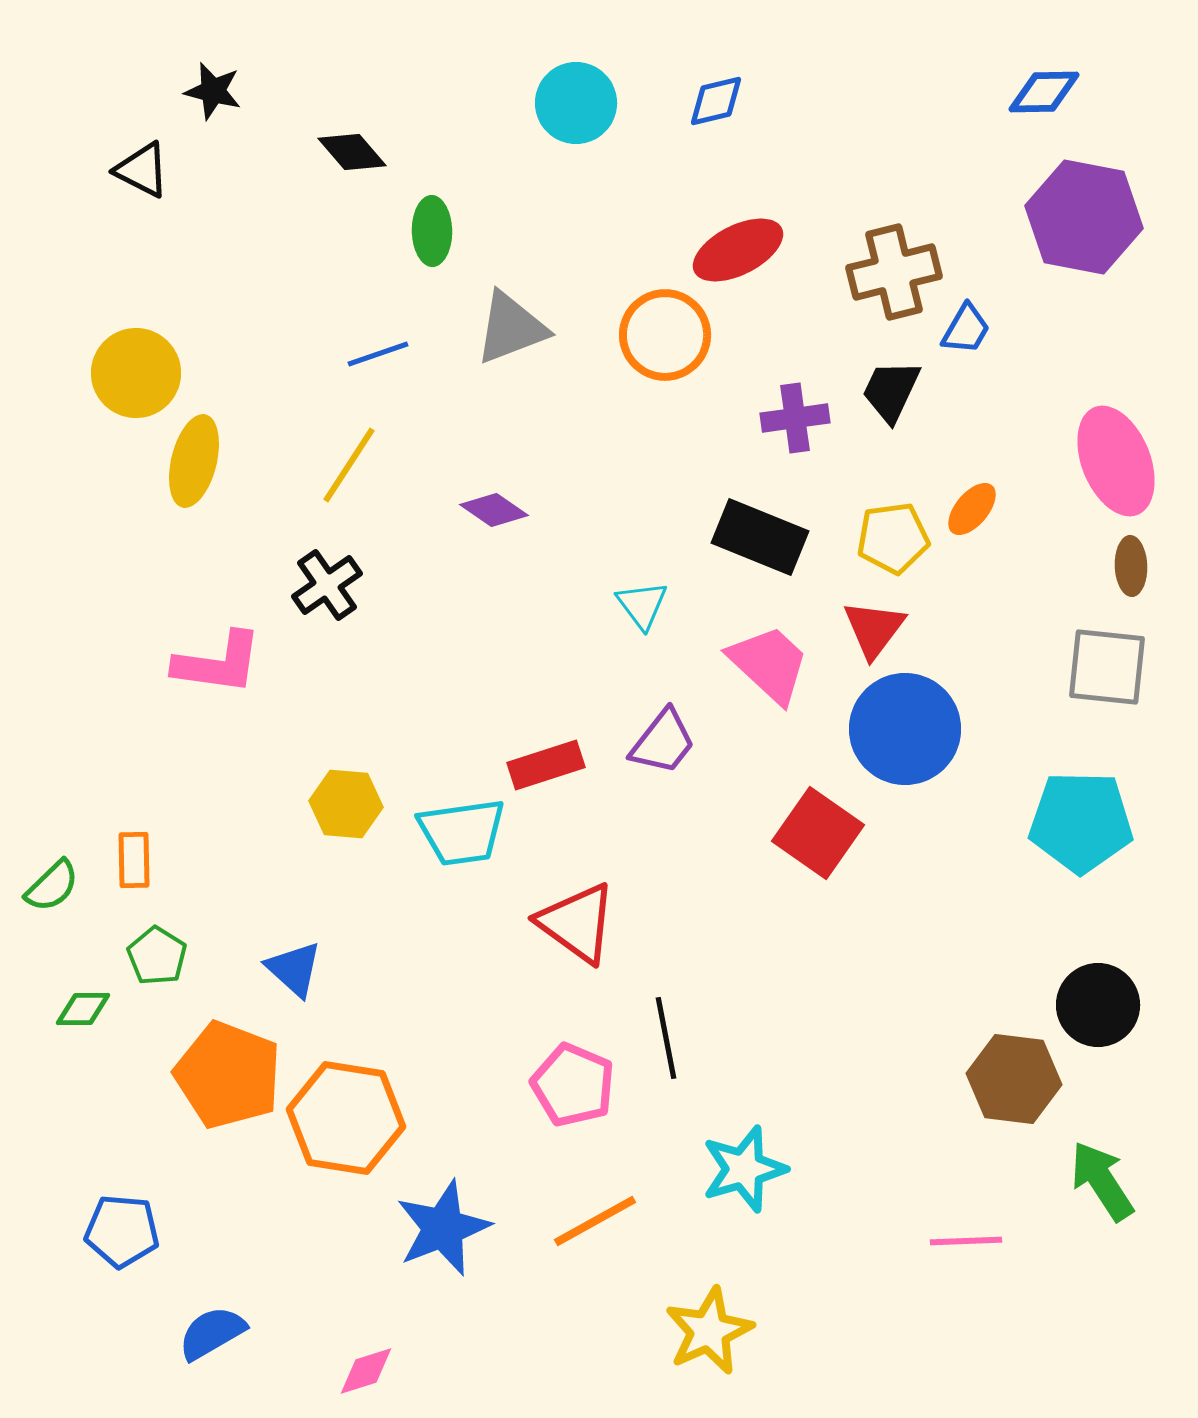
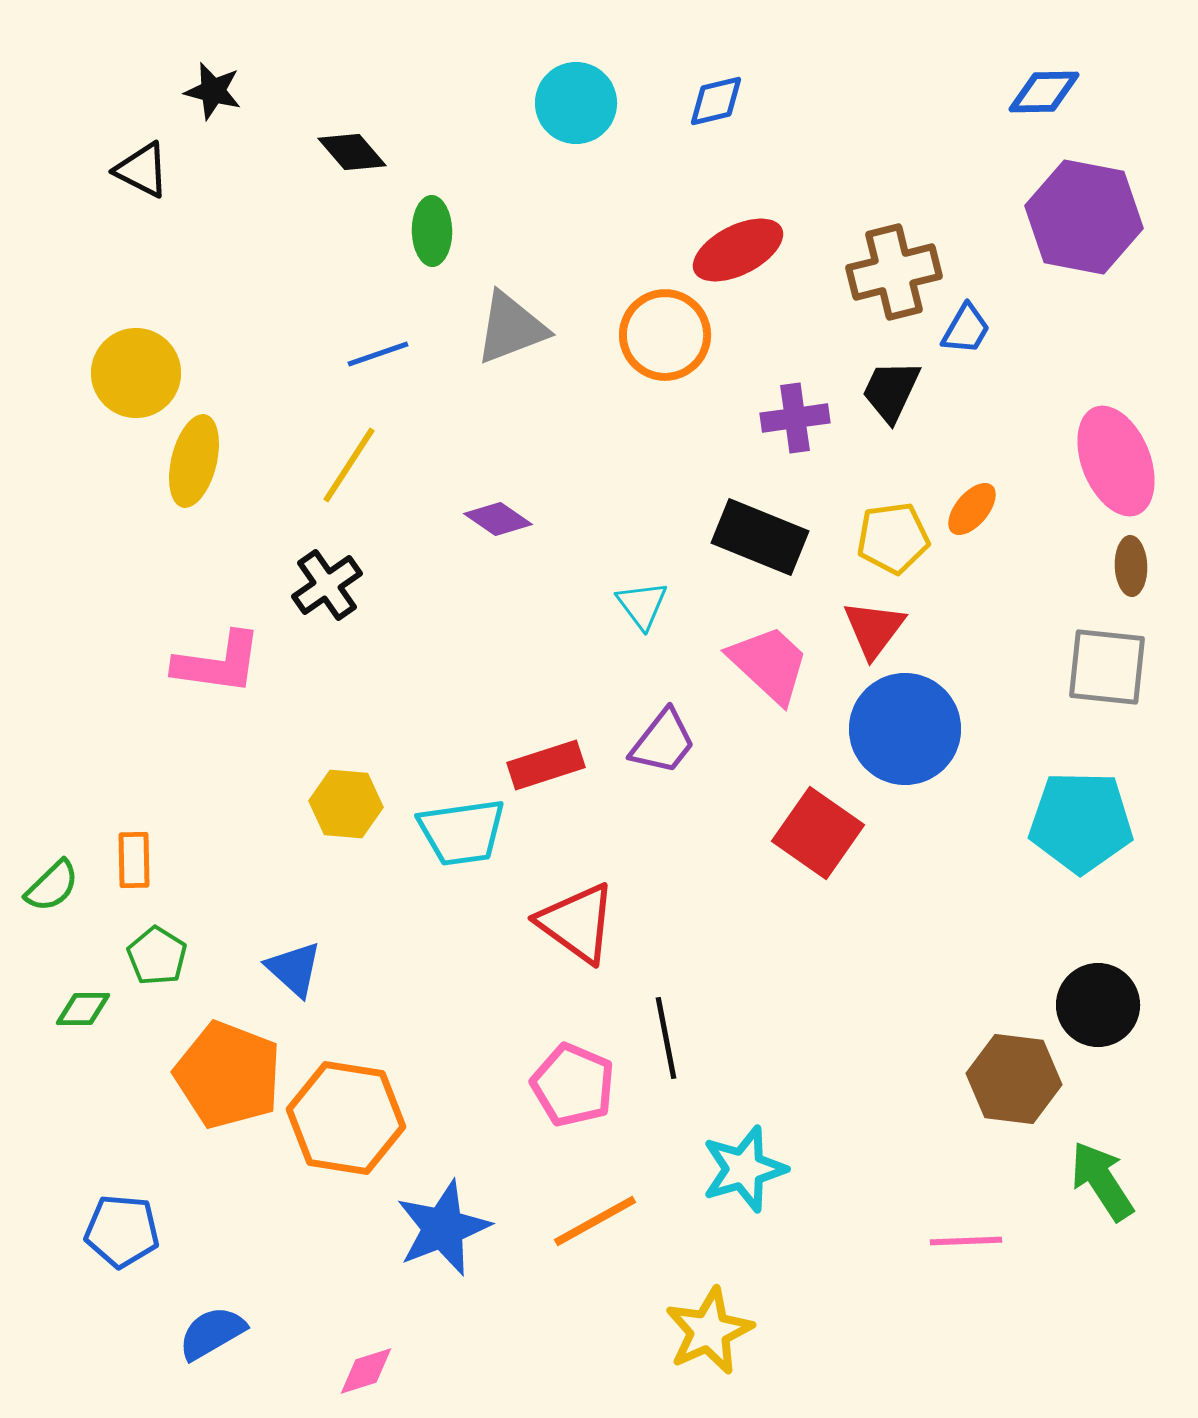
purple diamond at (494, 510): moved 4 px right, 9 px down
